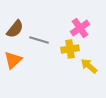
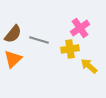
brown semicircle: moved 2 px left, 5 px down
orange triangle: moved 1 px up
